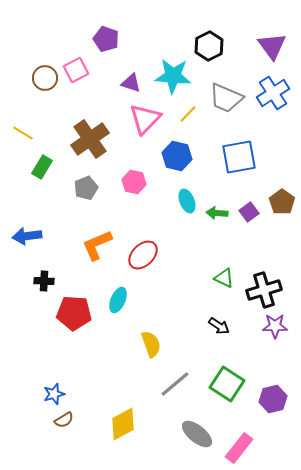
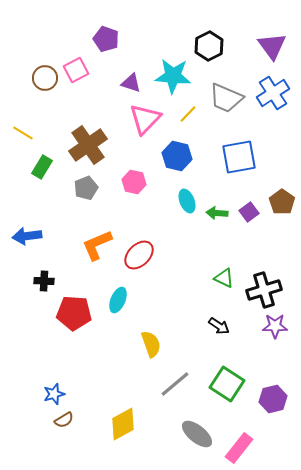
brown cross at (90, 139): moved 2 px left, 6 px down
red ellipse at (143, 255): moved 4 px left
